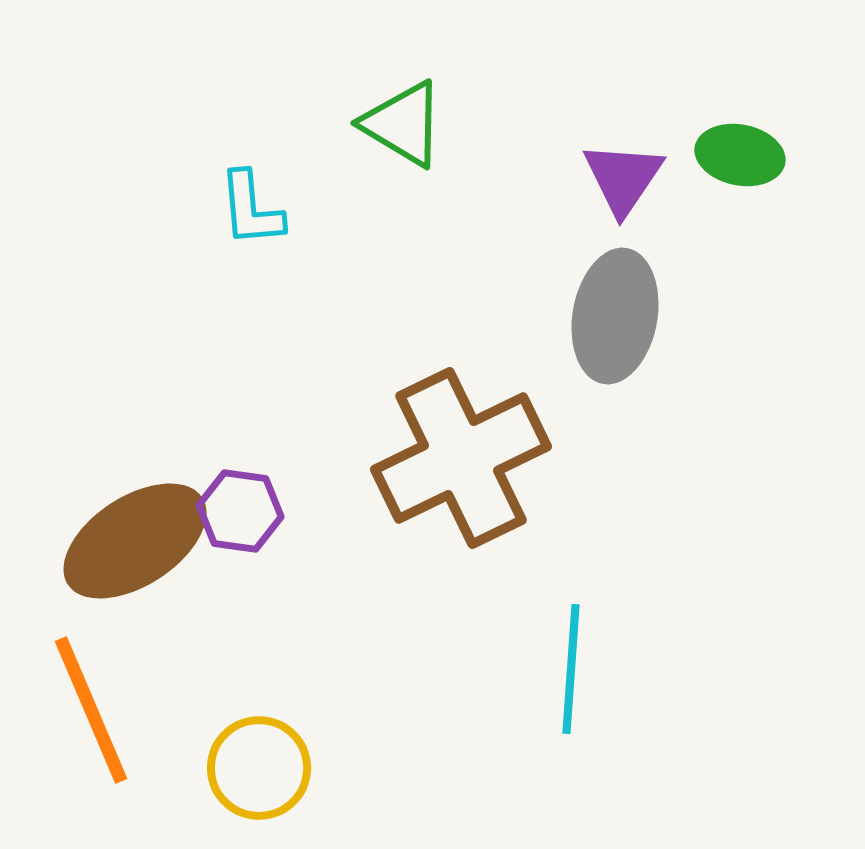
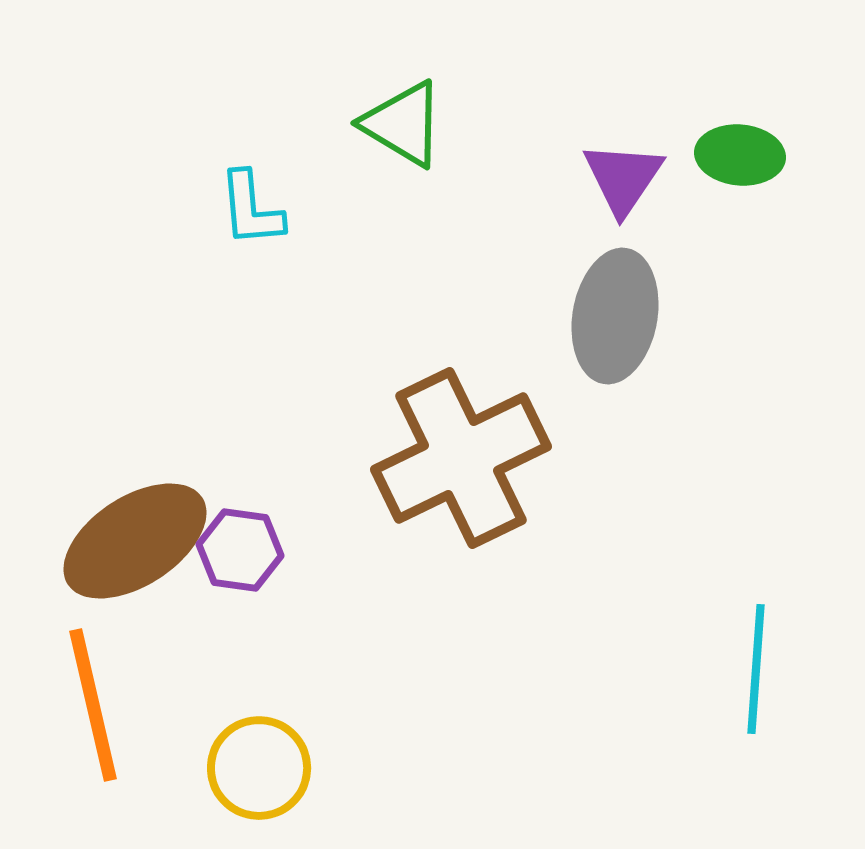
green ellipse: rotated 6 degrees counterclockwise
purple hexagon: moved 39 px down
cyan line: moved 185 px right
orange line: moved 2 px right, 5 px up; rotated 10 degrees clockwise
